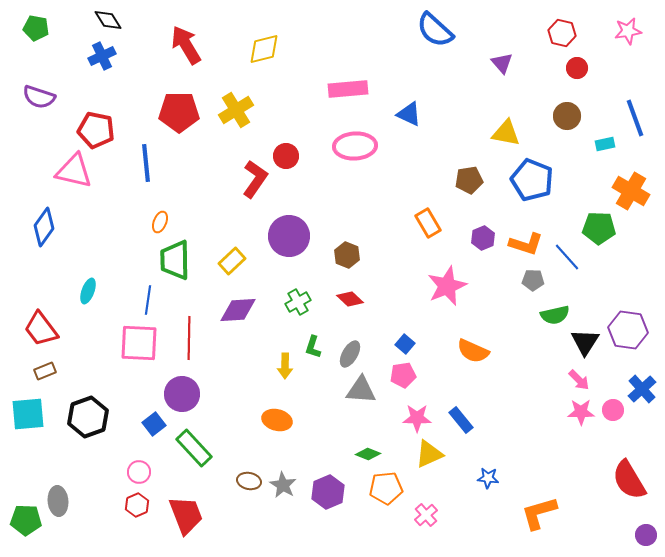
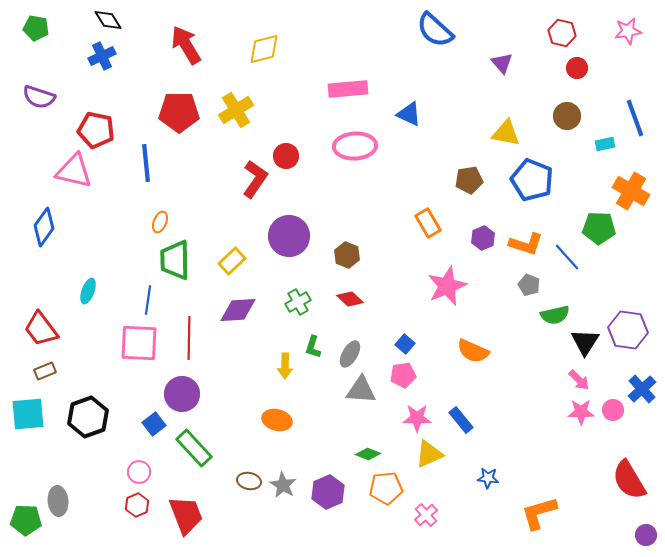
gray pentagon at (533, 280): moved 4 px left, 5 px down; rotated 20 degrees clockwise
